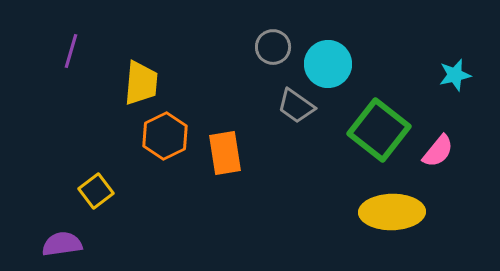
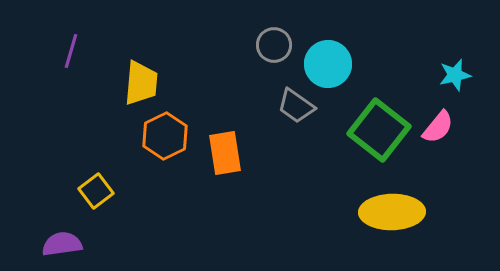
gray circle: moved 1 px right, 2 px up
pink semicircle: moved 24 px up
